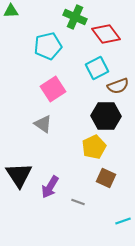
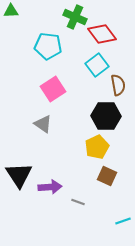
red diamond: moved 4 px left
cyan pentagon: rotated 20 degrees clockwise
cyan square: moved 3 px up; rotated 10 degrees counterclockwise
brown semicircle: moved 1 px up; rotated 80 degrees counterclockwise
yellow pentagon: moved 3 px right
brown square: moved 1 px right, 2 px up
purple arrow: rotated 125 degrees counterclockwise
